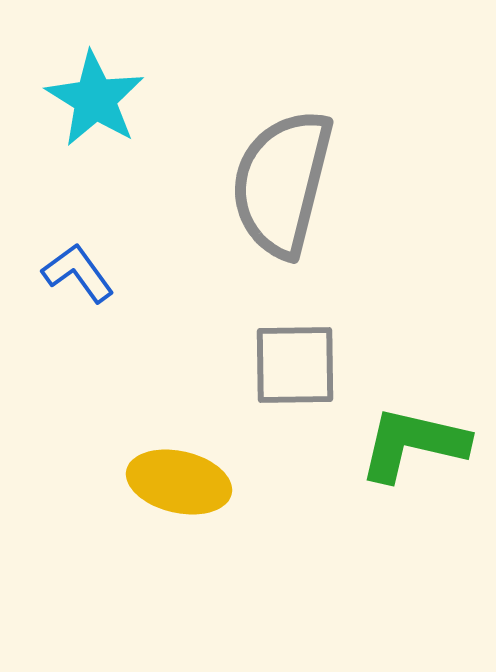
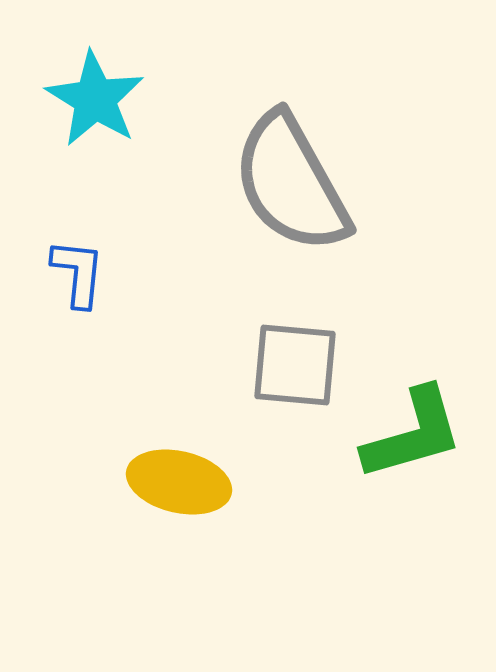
gray semicircle: moved 9 px right; rotated 43 degrees counterclockwise
blue L-shape: rotated 42 degrees clockwise
gray square: rotated 6 degrees clockwise
green L-shape: moved 10 px up; rotated 151 degrees clockwise
